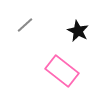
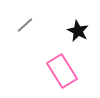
pink rectangle: rotated 20 degrees clockwise
